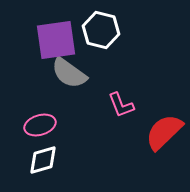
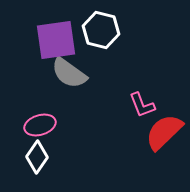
pink L-shape: moved 21 px right
white diamond: moved 6 px left, 3 px up; rotated 40 degrees counterclockwise
